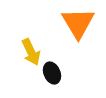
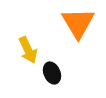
yellow arrow: moved 3 px left, 2 px up
